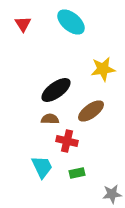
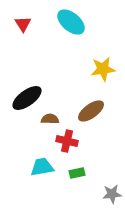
black ellipse: moved 29 px left, 8 px down
cyan trapezoid: rotated 75 degrees counterclockwise
